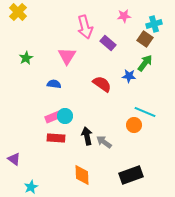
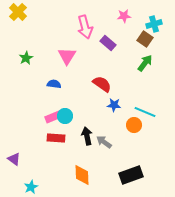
blue star: moved 15 px left, 29 px down
